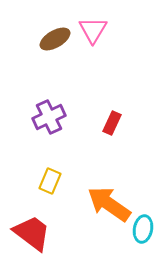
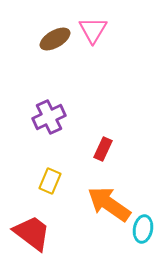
red rectangle: moved 9 px left, 26 px down
